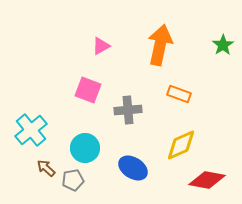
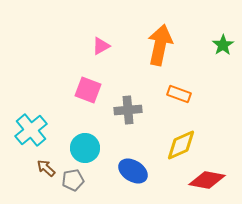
blue ellipse: moved 3 px down
